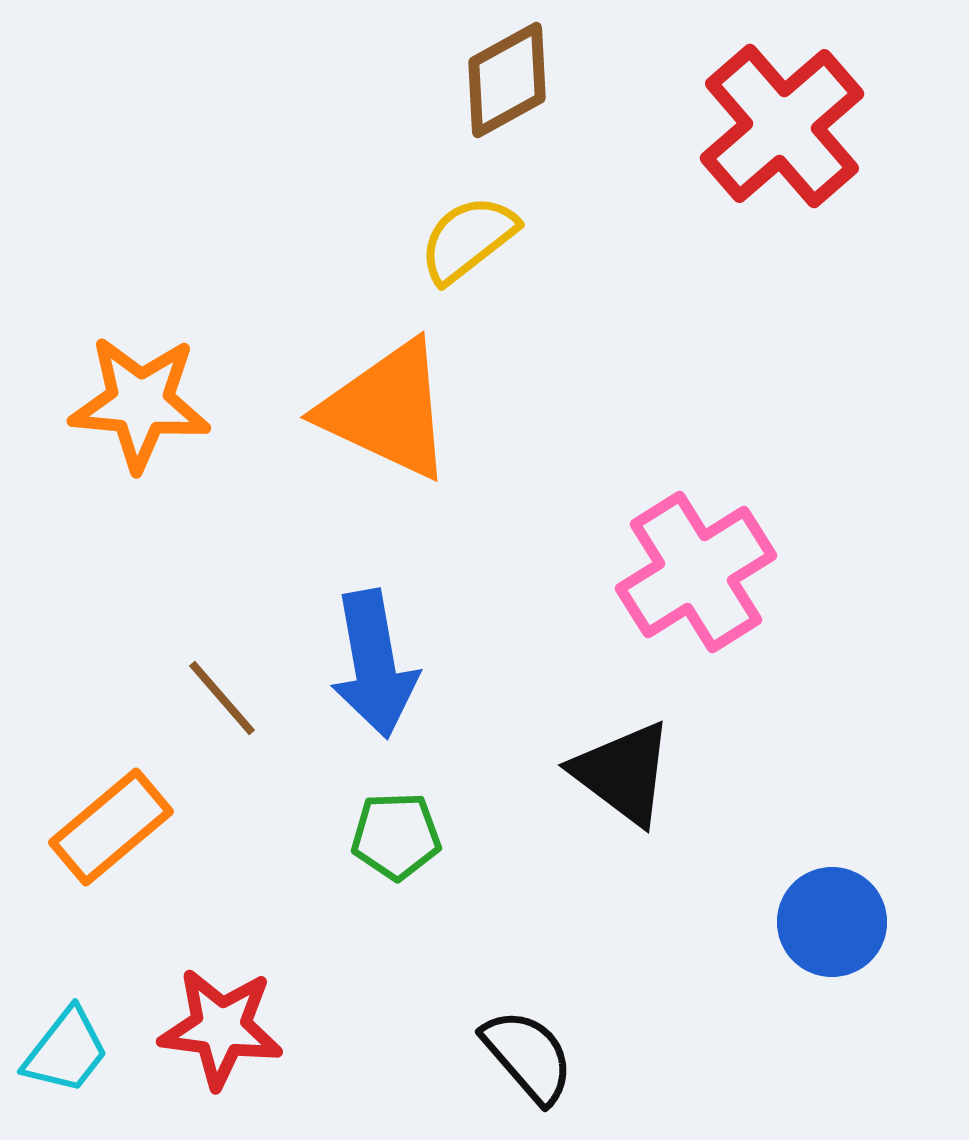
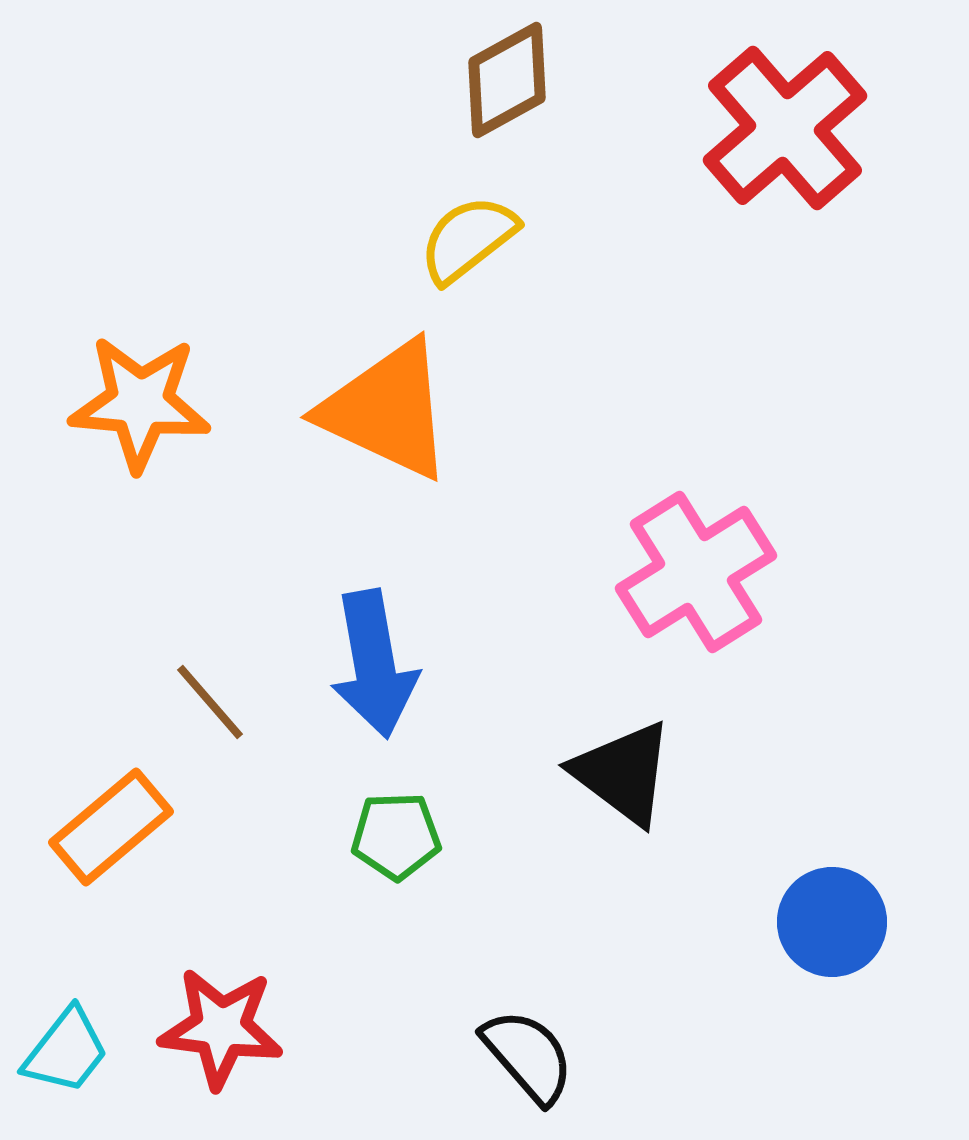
red cross: moved 3 px right, 2 px down
brown line: moved 12 px left, 4 px down
